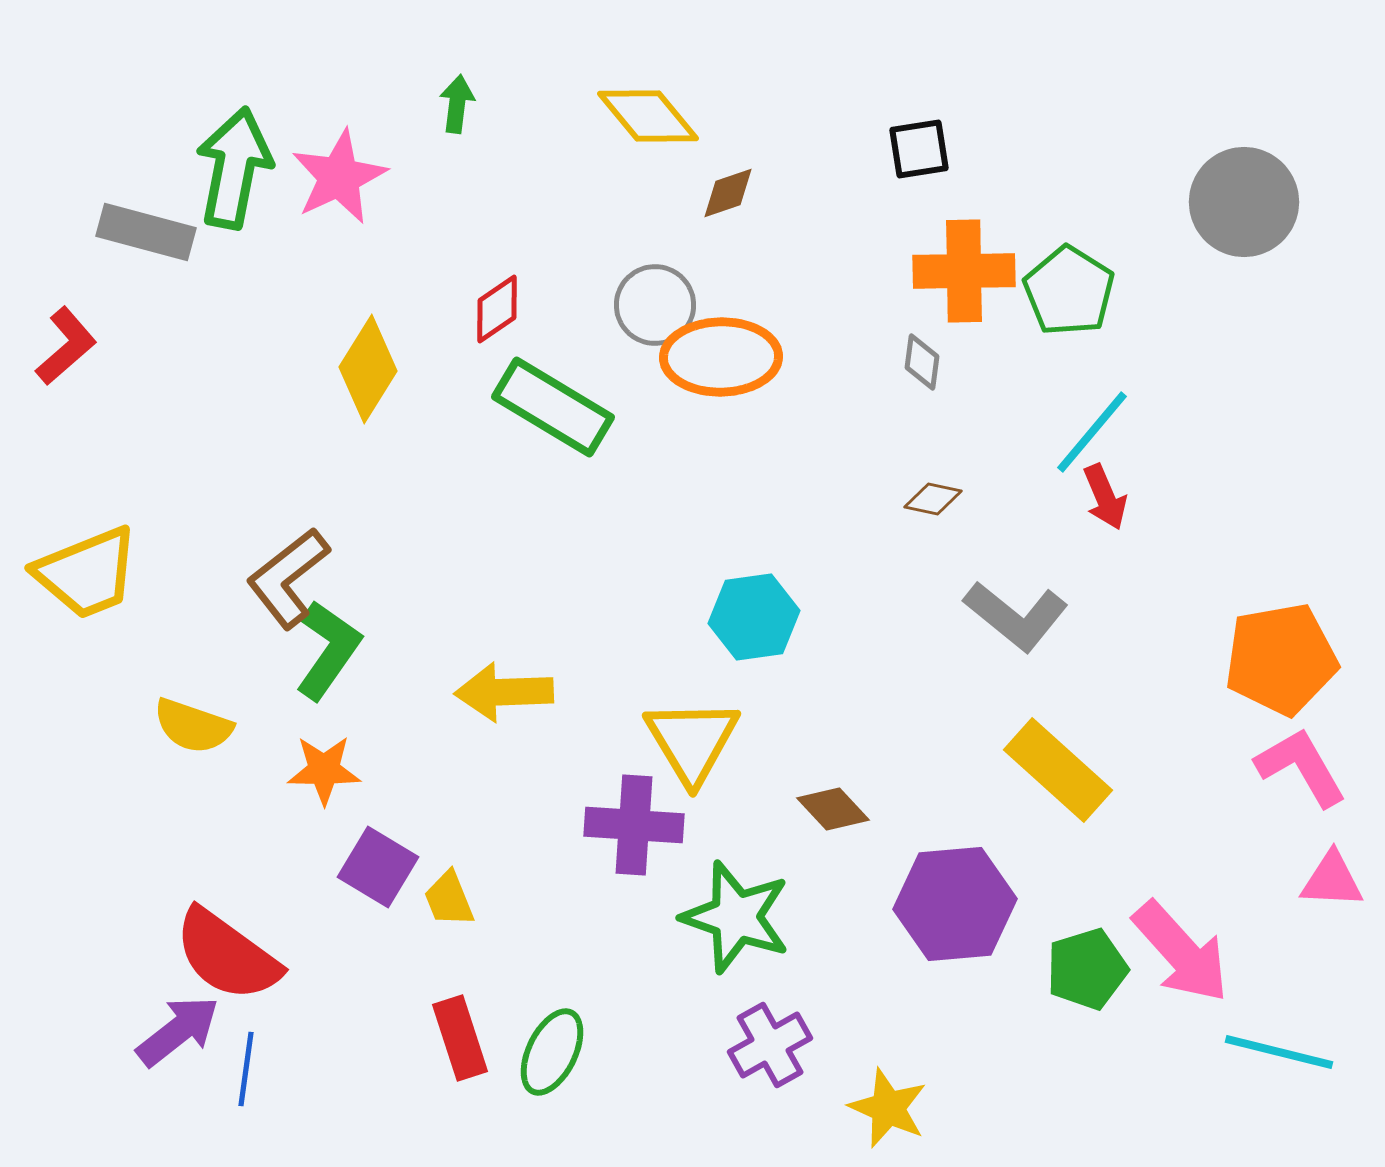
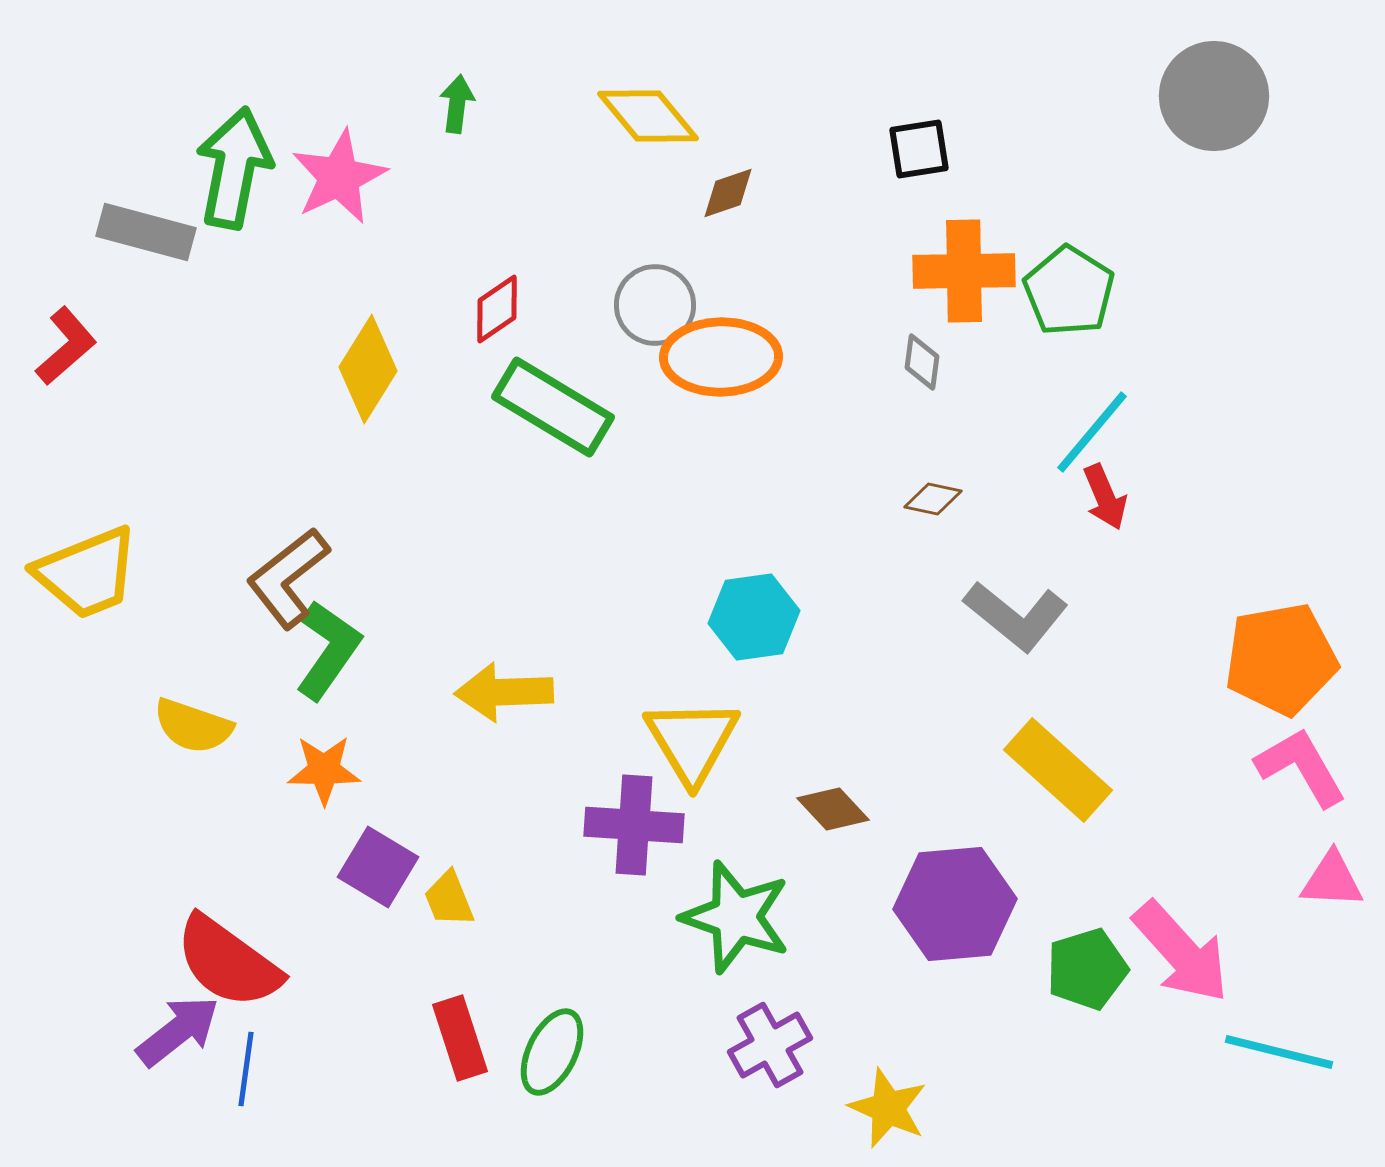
gray circle at (1244, 202): moved 30 px left, 106 px up
red semicircle at (227, 955): moved 1 px right, 7 px down
